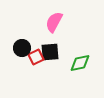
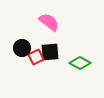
pink semicircle: moved 5 px left; rotated 100 degrees clockwise
green diamond: rotated 40 degrees clockwise
